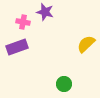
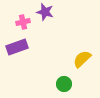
pink cross: rotated 24 degrees counterclockwise
yellow semicircle: moved 4 px left, 15 px down
